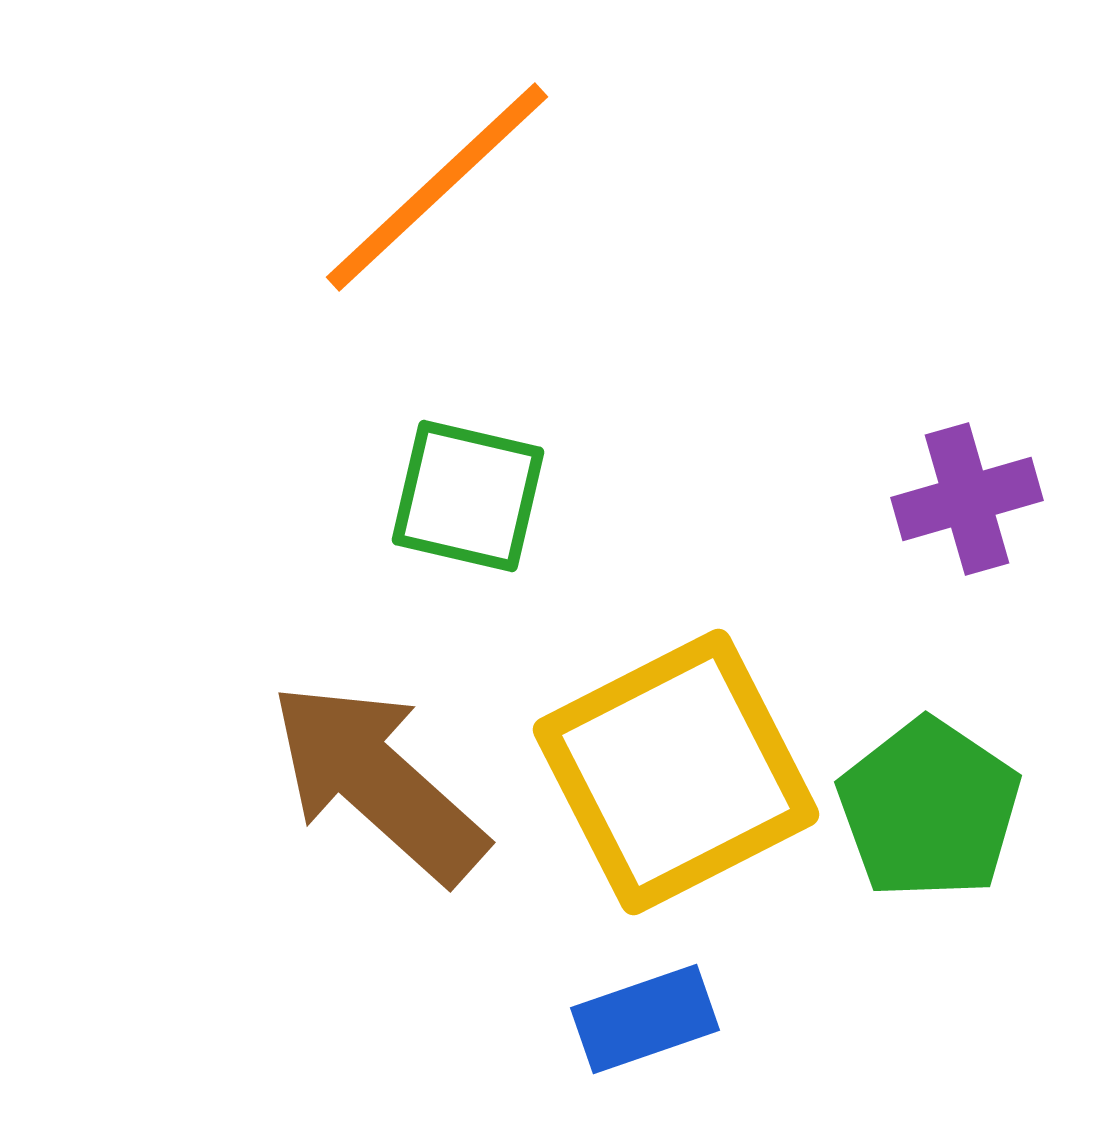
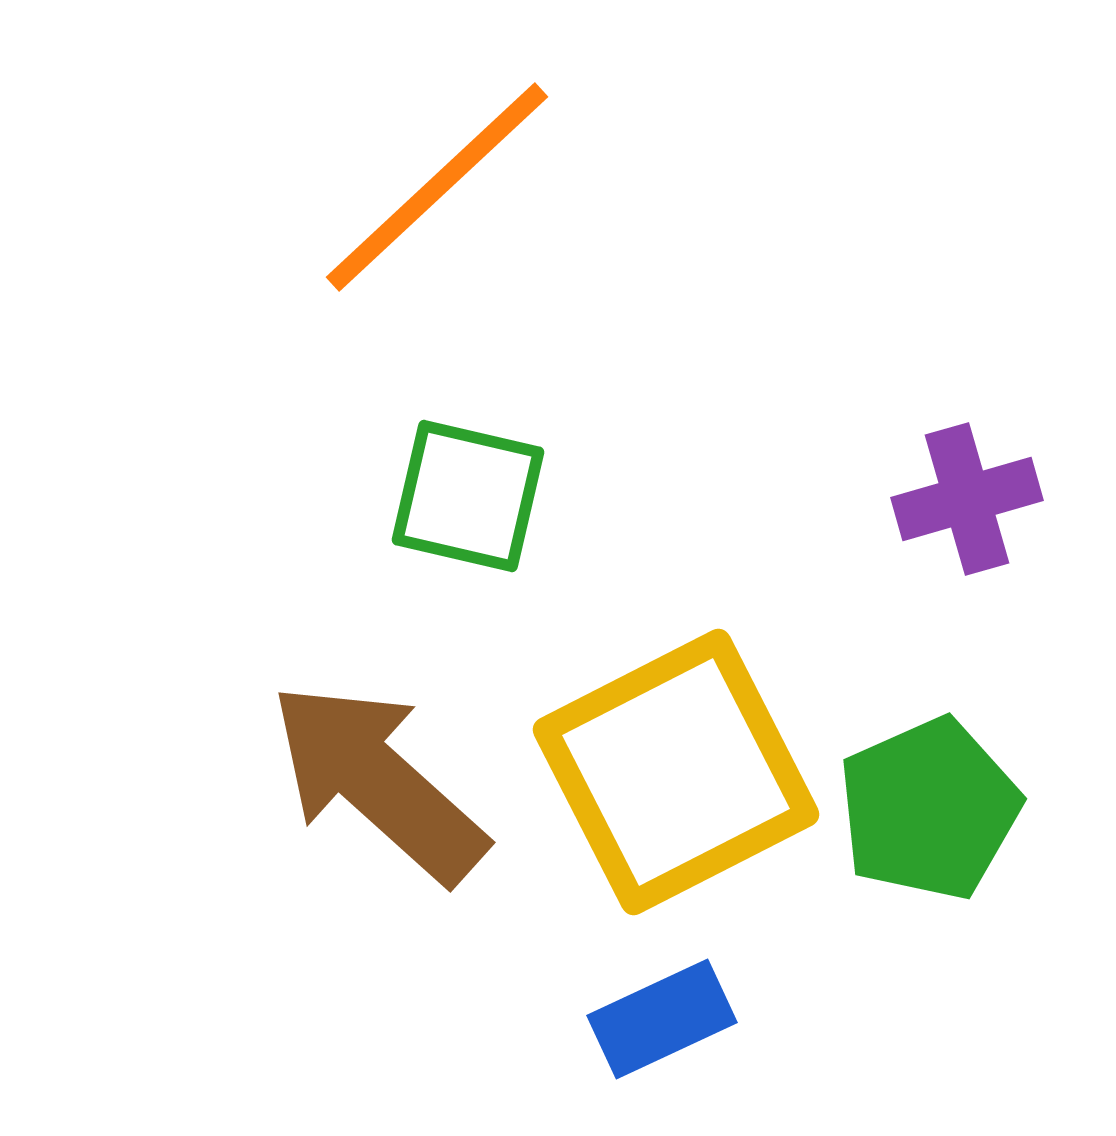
green pentagon: rotated 14 degrees clockwise
blue rectangle: moved 17 px right; rotated 6 degrees counterclockwise
